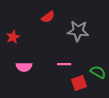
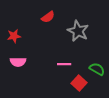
gray star: rotated 20 degrees clockwise
red star: moved 1 px right, 1 px up; rotated 16 degrees clockwise
pink semicircle: moved 6 px left, 5 px up
green semicircle: moved 1 px left, 3 px up
red square: rotated 28 degrees counterclockwise
